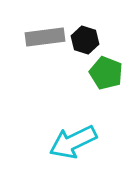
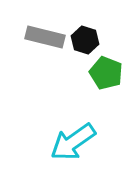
gray rectangle: rotated 21 degrees clockwise
cyan arrow: rotated 9 degrees counterclockwise
